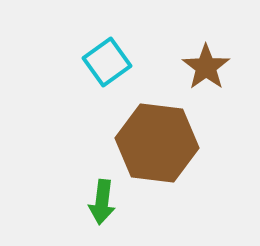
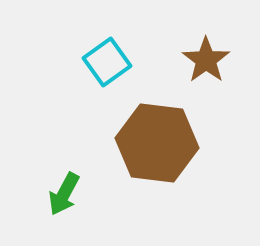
brown star: moved 7 px up
green arrow: moved 38 px left, 8 px up; rotated 21 degrees clockwise
